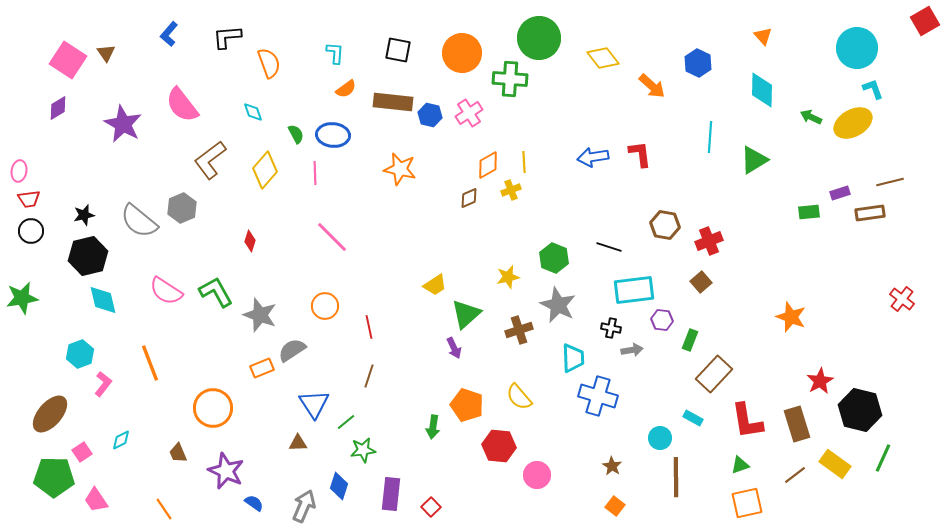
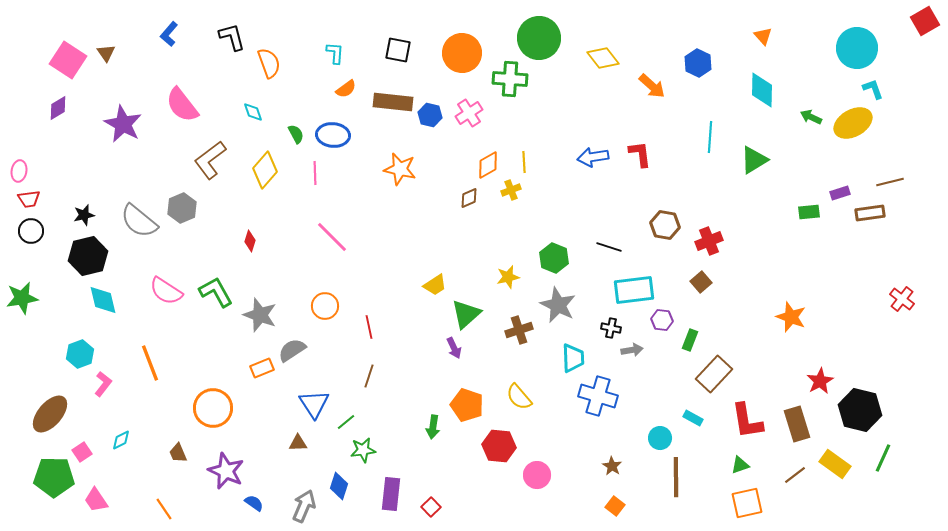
black L-shape at (227, 37): moved 5 px right; rotated 80 degrees clockwise
